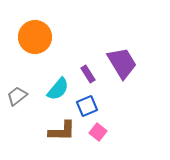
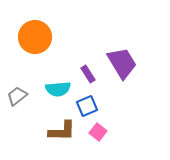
cyan semicircle: rotated 45 degrees clockwise
